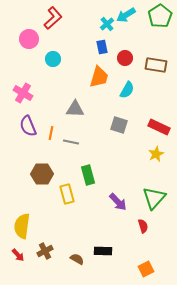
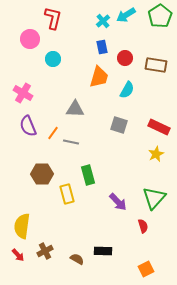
red L-shape: rotated 35 degrees counterclockwise
cyan cross: moved 4 px left, 3 px up
pink circle: moved 1 px right
orange line: moved 2 px right; rotated 24 degrees clockwise
